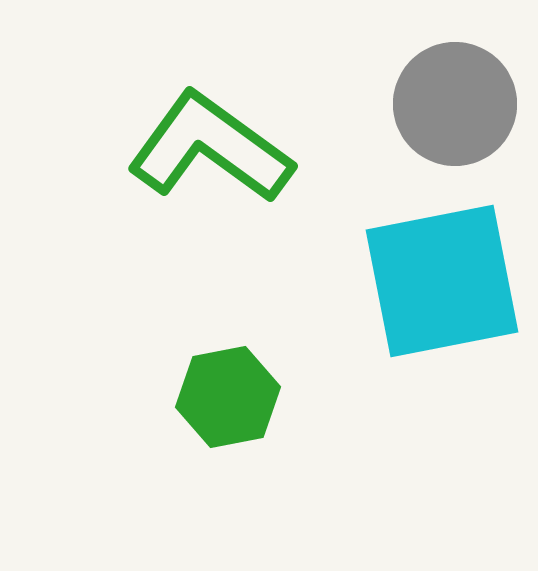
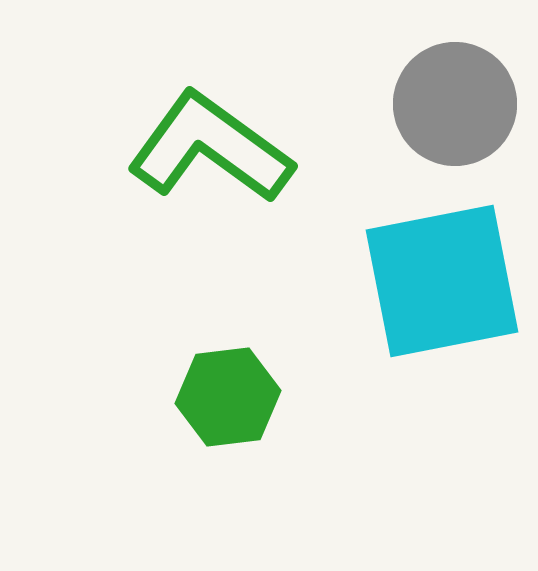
green hexagon: rotated 4 degrees clockwise
